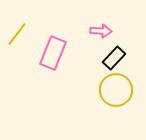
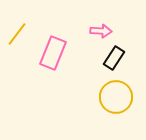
black rectangle: rotated 10 degrees counterclockwise
yellow circle: moved 7 px down
